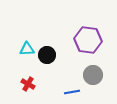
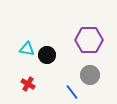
purple hexagon: moved 1 px right; rotated 8 degrees counterclockwise
cyan triangle: rotated 14 degrees clockwise
gray circle: moved 3 px left
blue line: rotated 63 degrees clockwise
